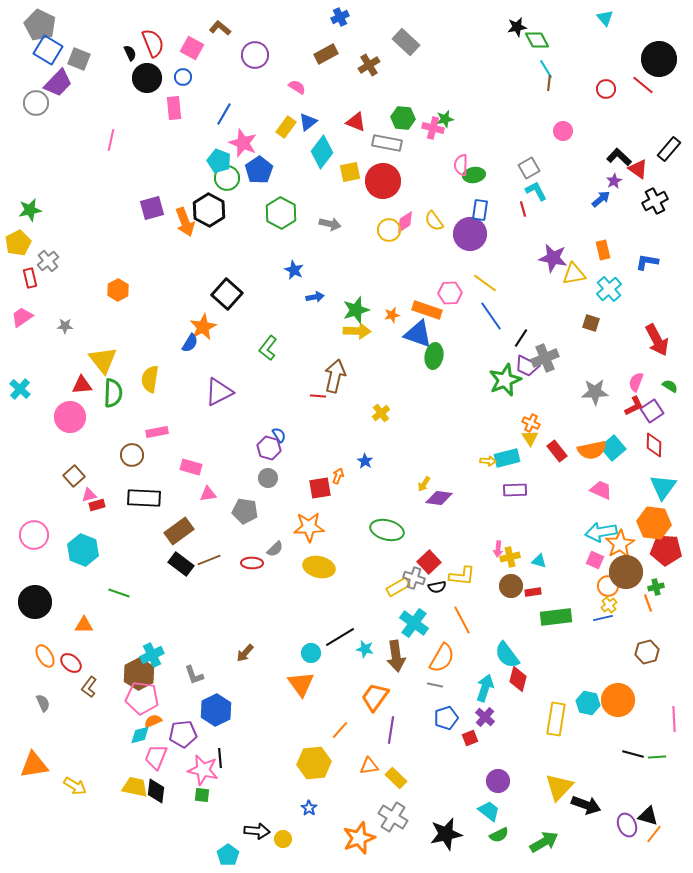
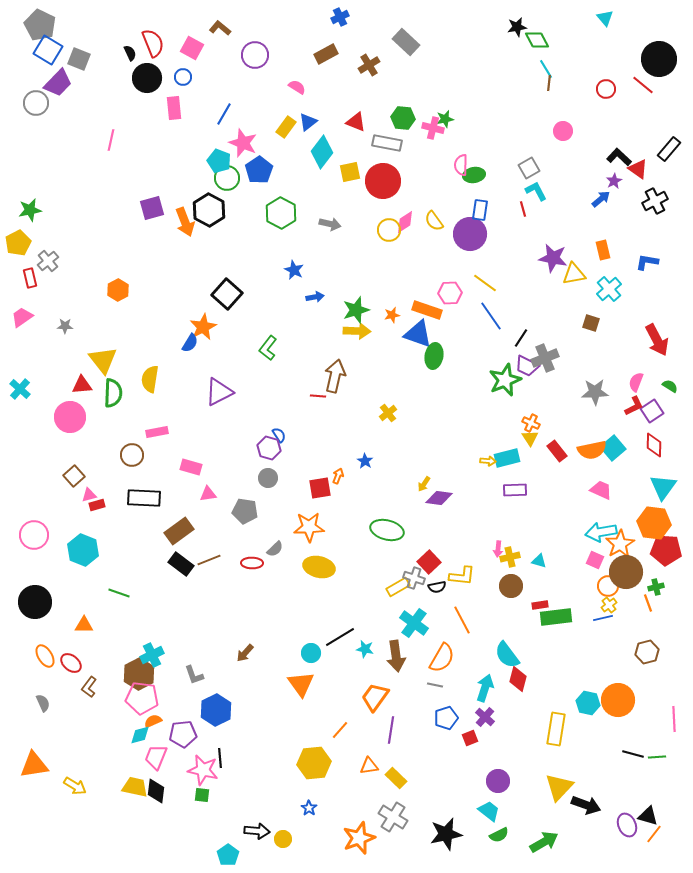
yellow cross at (381, 413): moved 7 px right
red rectangle at (533, 592): moved 7 px right, 13 px down
yellow rectangle at (556, 719): moved 10 px down
